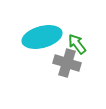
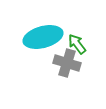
cyan ellipse: moved 1 px right
